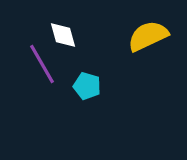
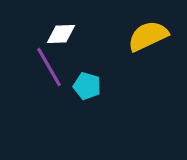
white diamond: moved 2 px left, 1 px up; rotated 76 degrees counterclockwise
purple line: moved 7 px right, 3 px down
